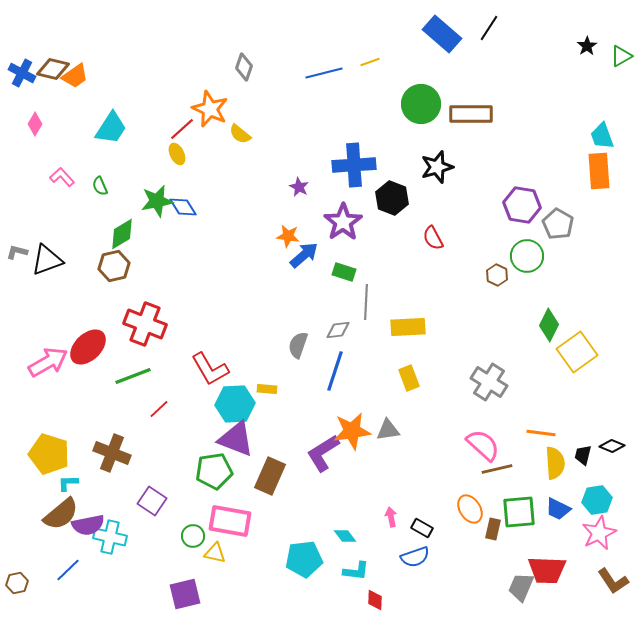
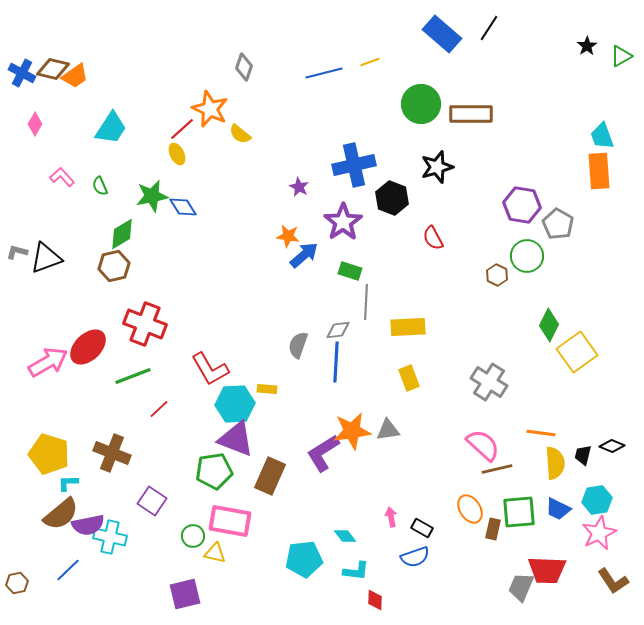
blue cross at (354, 165): rotated 9 degrees counterclockwise
green star at (157, 201): moved 5 px left, 5 px up
black triangle at (47, 260): moved 1 px left, 2 px up
green rectangle at (344, 272): moved 6 px right, 1 px up
blue line at (335, 371): moved 1 px right, 9 px up; rotated 15 degrees counterclockwise
